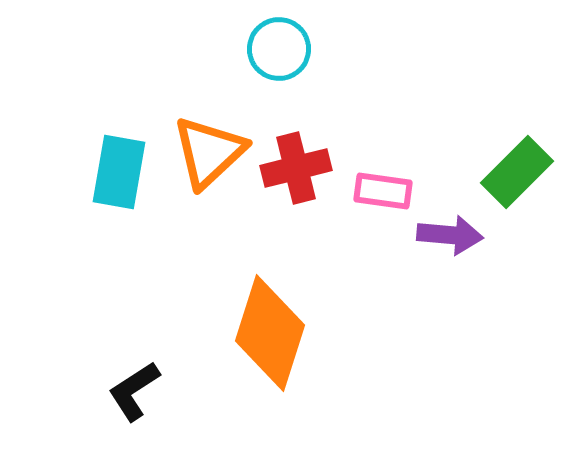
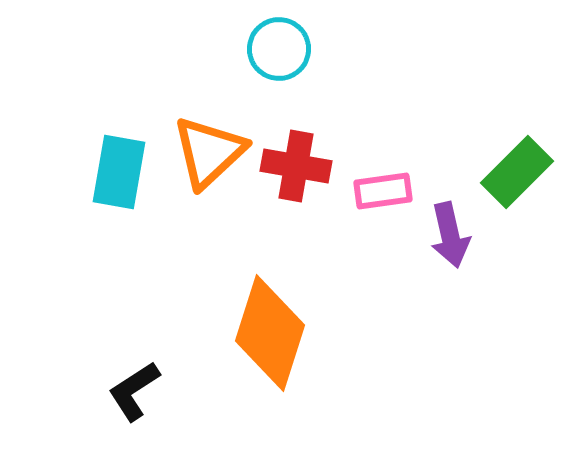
red cross: moved 2 px up; rotated 24 degrees clockwise
pink rectangle: rotated 16 degrees counterclockwise
purple arrow: rotated 72 degrees clockwise
